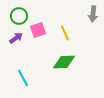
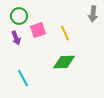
purple arrow: rotated 104 degrees clockwise
